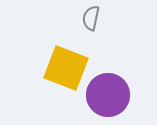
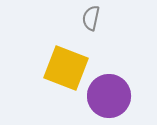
purple circle: moved 1 px right, 1 px down
